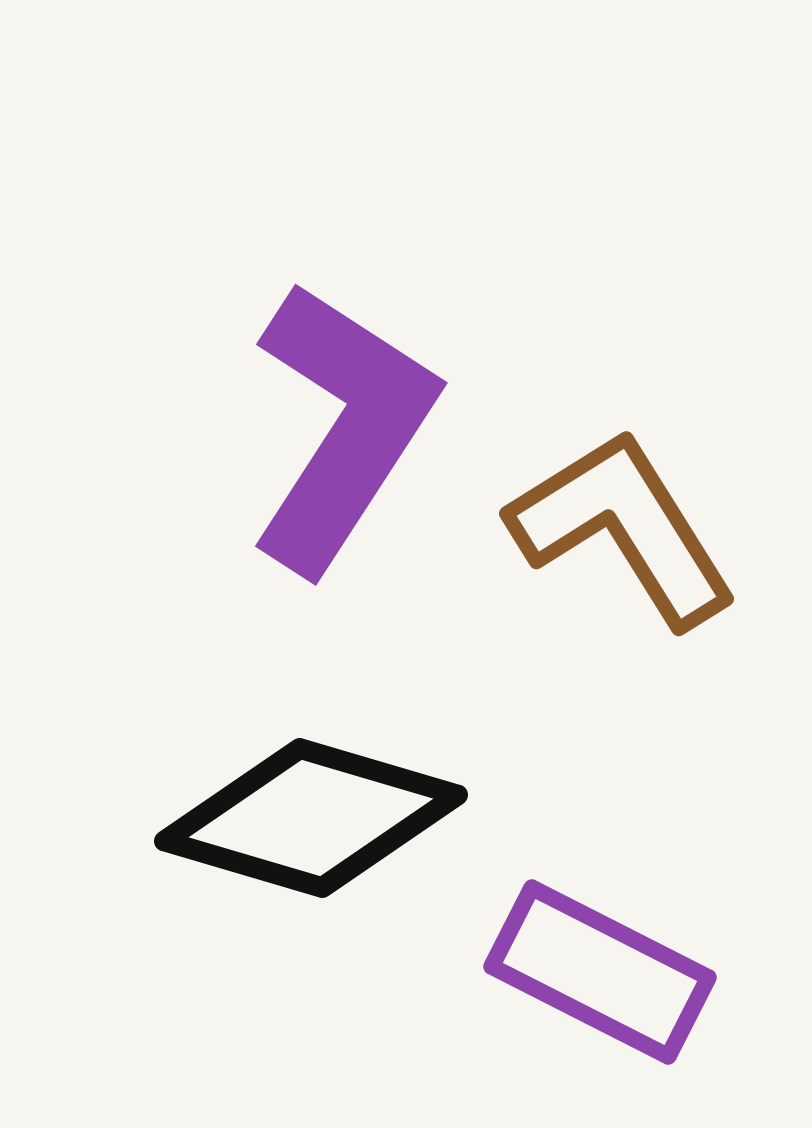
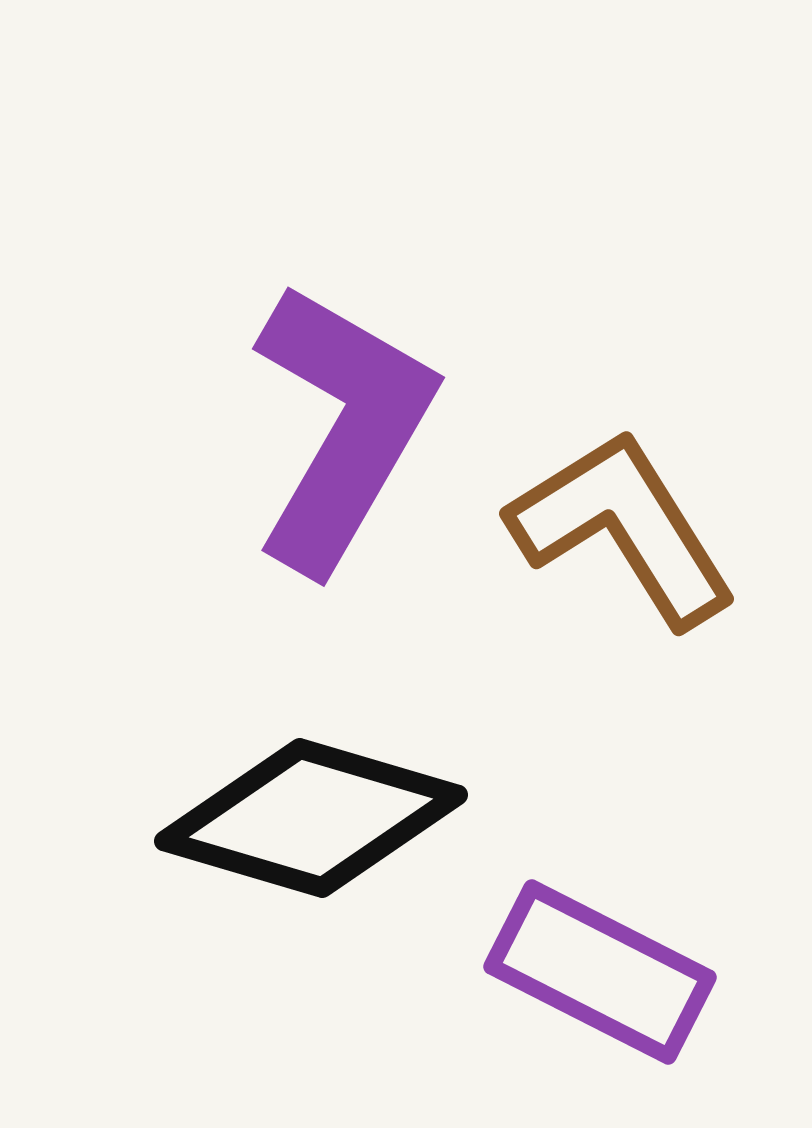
purple L-shape: rotated 3 degrees counterclockwise
